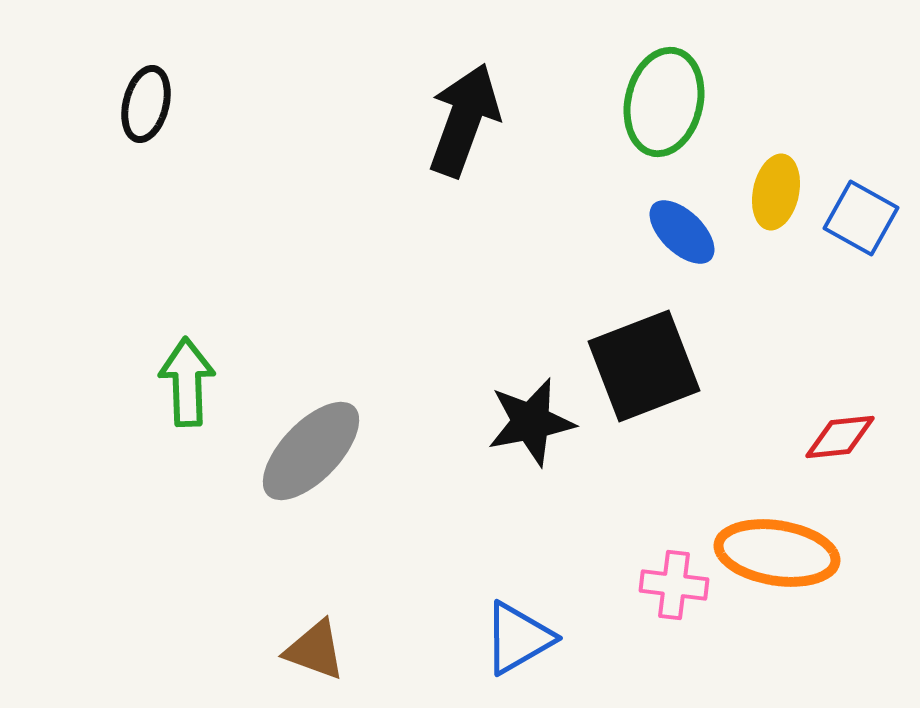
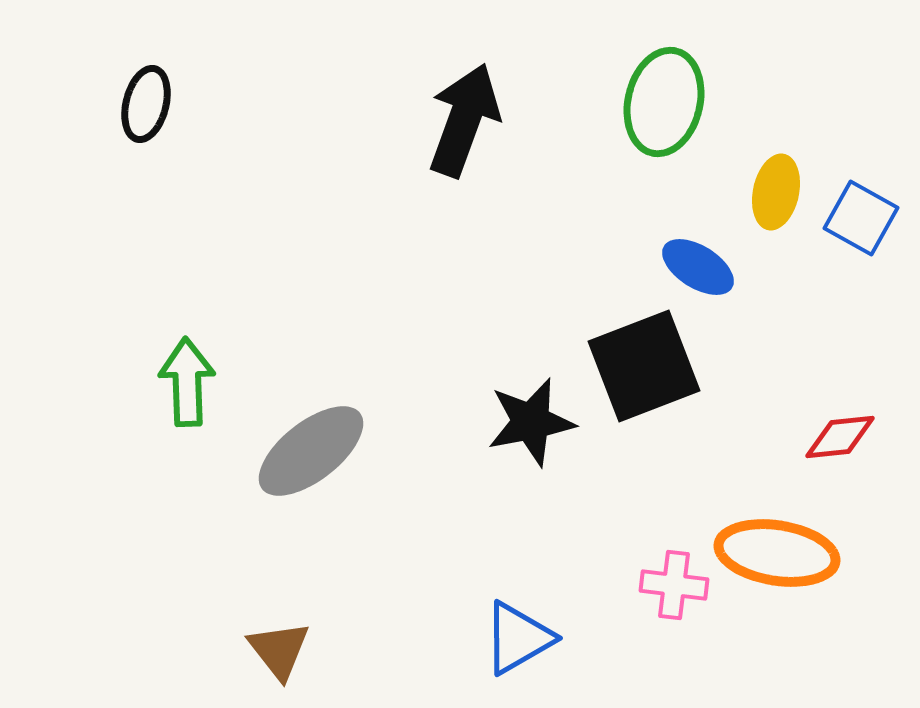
blue ellipse: moved 16 px right, 35 px down; rotated 12 degrees counterclockwise
gray ellipse: rotated 8 degrees clockwise
brown triangle: moved 36 px left; rotated 32 degrees clockwise
